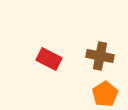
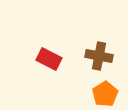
brown cross: moved 1 px left
